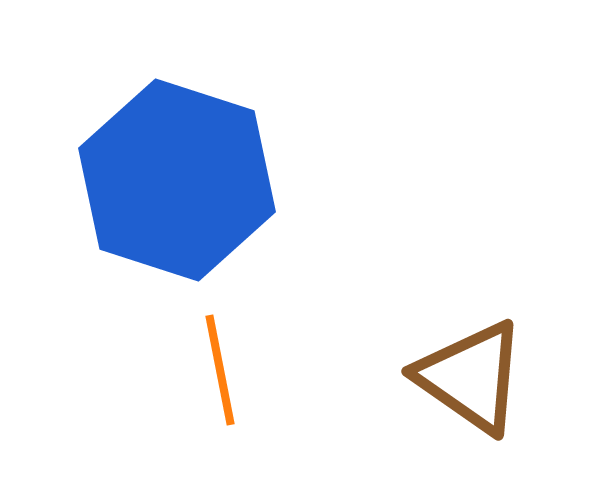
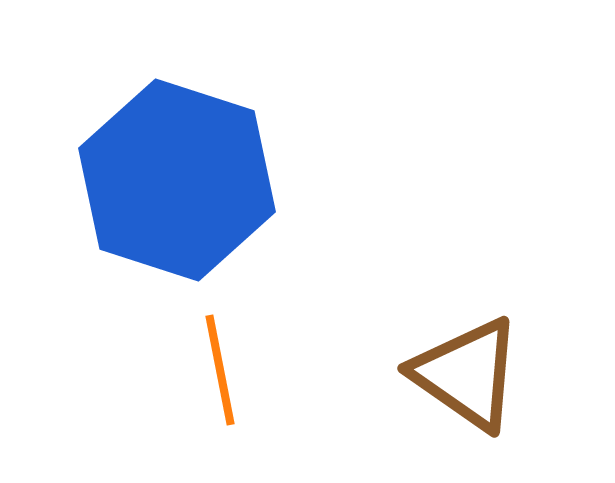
brown triangle: moved 4 px left, 3 px up
